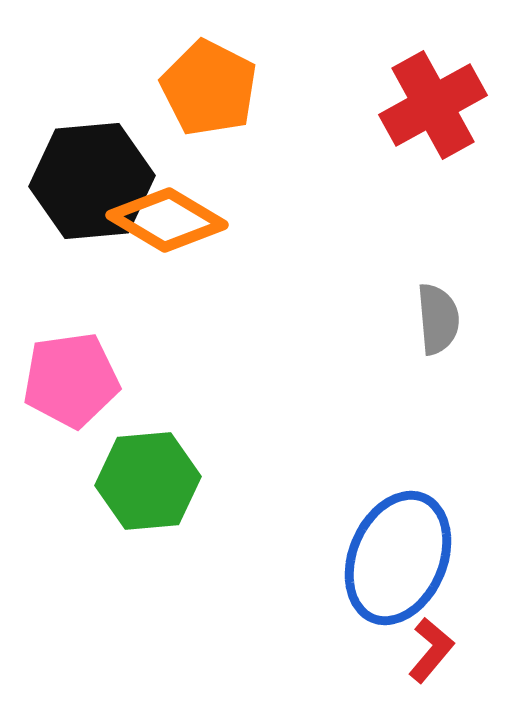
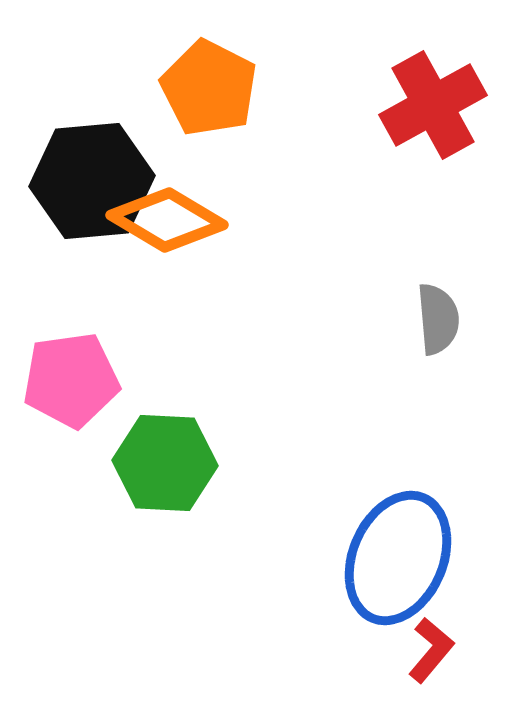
green hexagon: moved 17 px right, 18 px up; rotated 8 degrees clockwise
